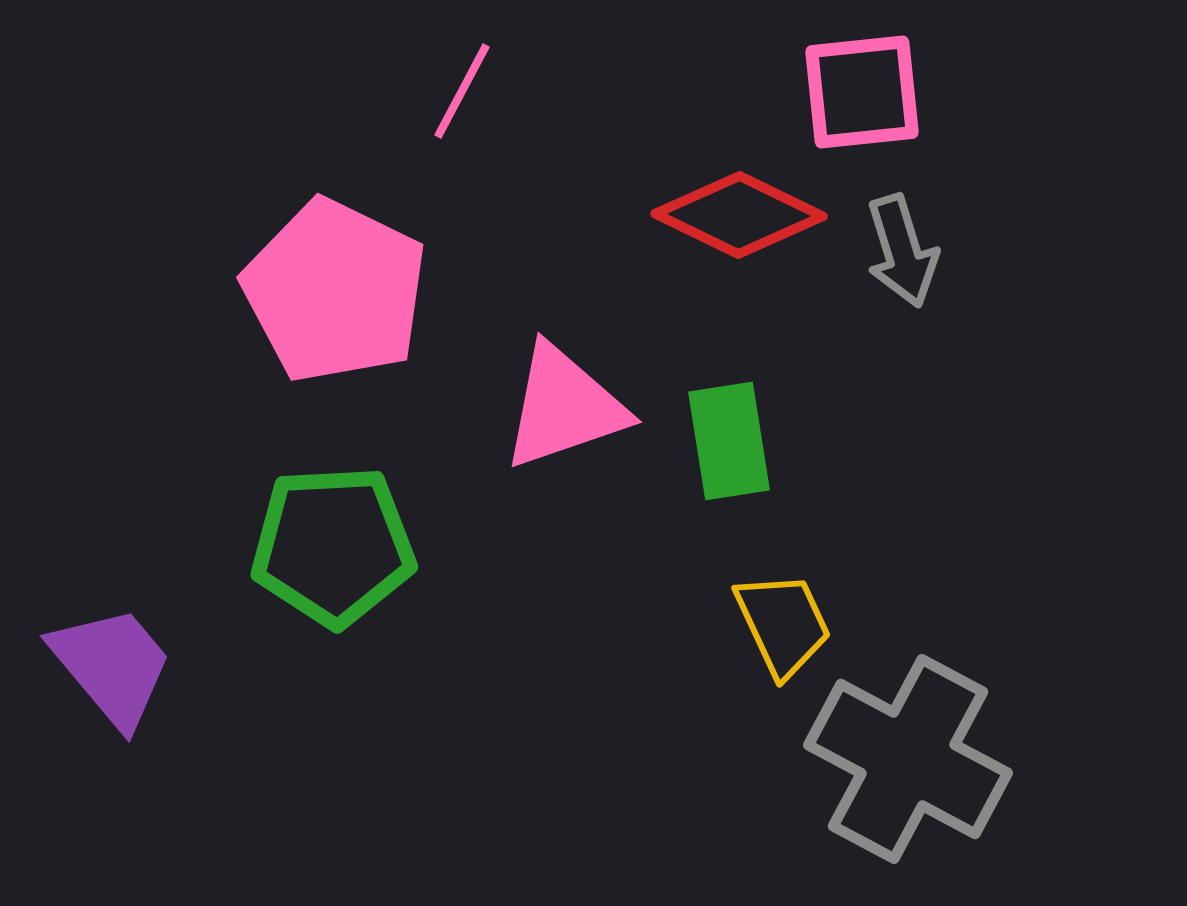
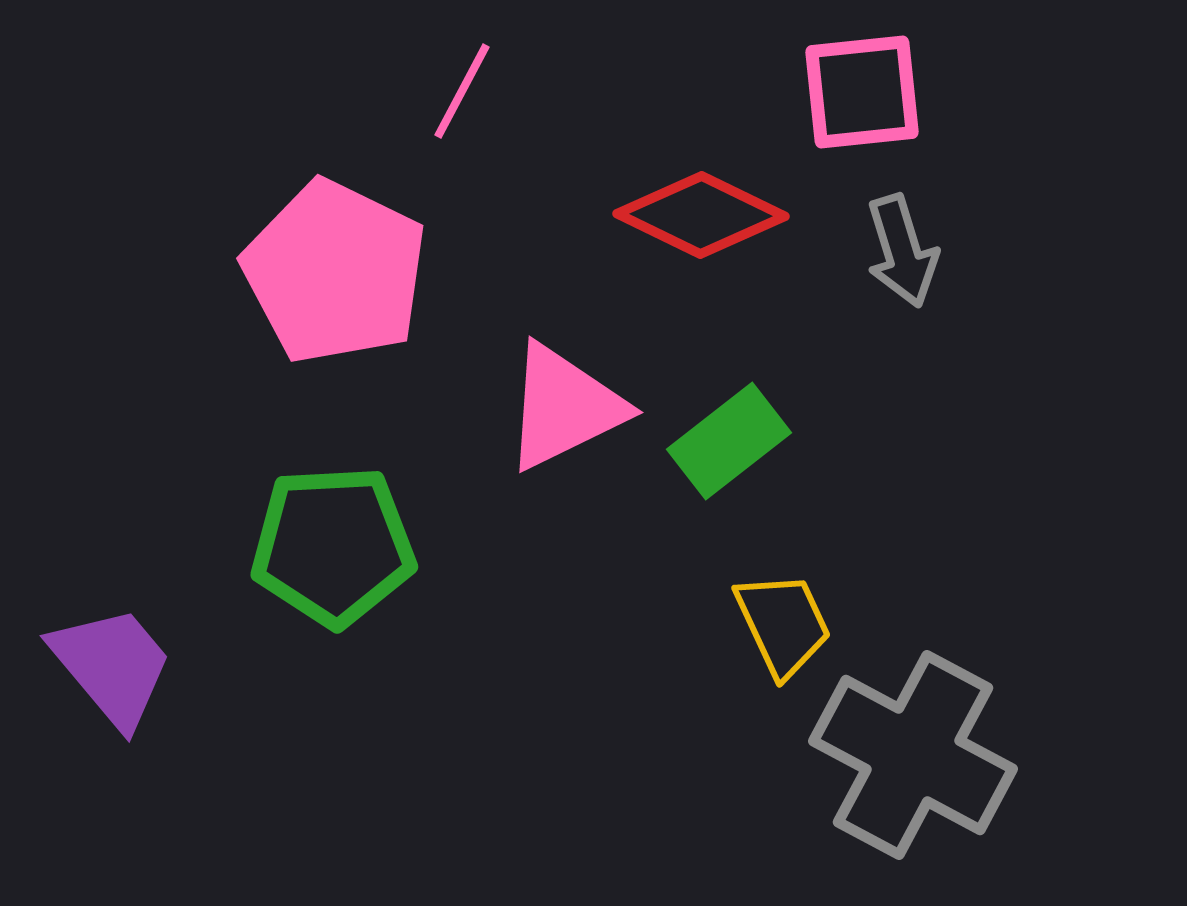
red diamond: moved 38 px left
pink pentagon: moved 19 px up
pink triangle: rotated 7 degrees counterclockwise
green rectangle: rotated 61 degrees clockwise
gray cross: moved 5 px right, 4 px up
